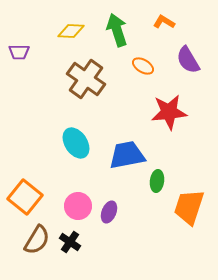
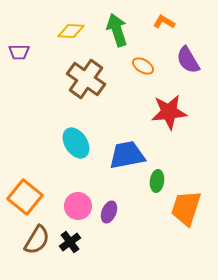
orange trapezoid: moved 3 px left, 1 px down
black cross: rotated 20 degrees clockwise
